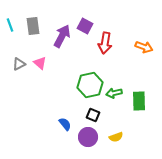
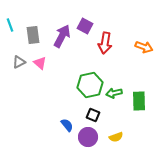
gray rectangle: moved 9 px down
gray triangle: moved 2 px up
blue semicircle: moved 2 px right, 1 px down
